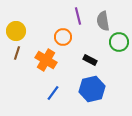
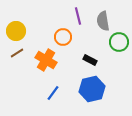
brown line: rotated 40 degrees clockwise
